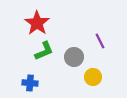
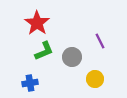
gray circle: moved 2 px left
yellow circle: moved 2 px right, 2 px down
blue cross: rotated 14 degrees counterclockwise
